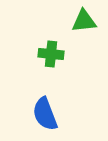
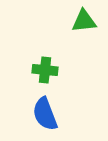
green cross: moved 6 px left, 16 px down
